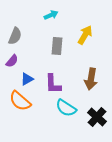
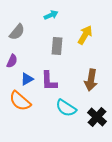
gray semicircle: moved 2 px right, 4 px up; rotated 18 degrees clockwise
purple semicircle: rotated 16 degrees counterclockwise
brown arrow: moved 1 px down
purple L-shape: moved 4 px left, 3 px up
